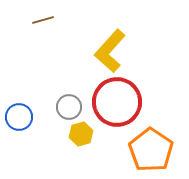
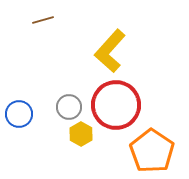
red circle: moved 1 px left, 3 px down
blue circle: moved 3 px up
yellow hexagon: rotated 15 degrees counterclockwise
orange pentagon: moved 1 px right, 1 px down
